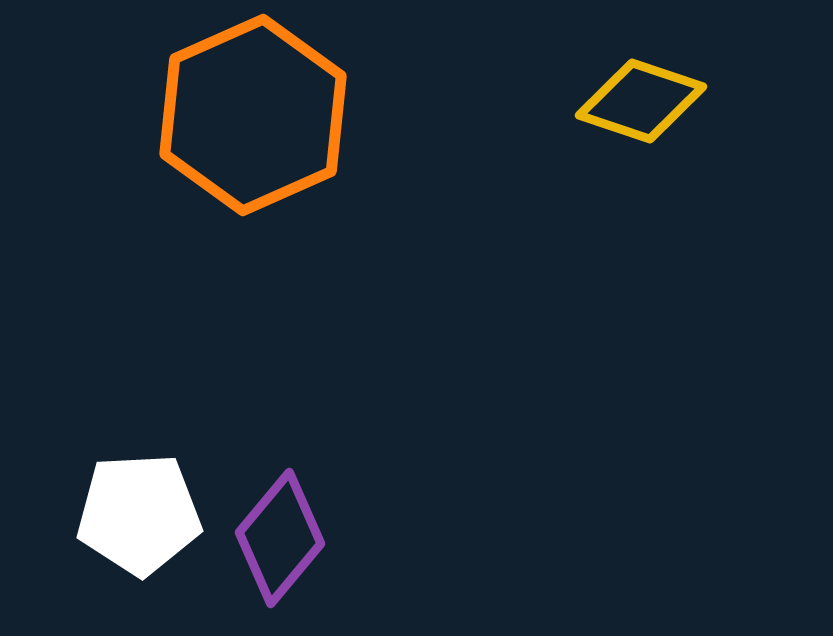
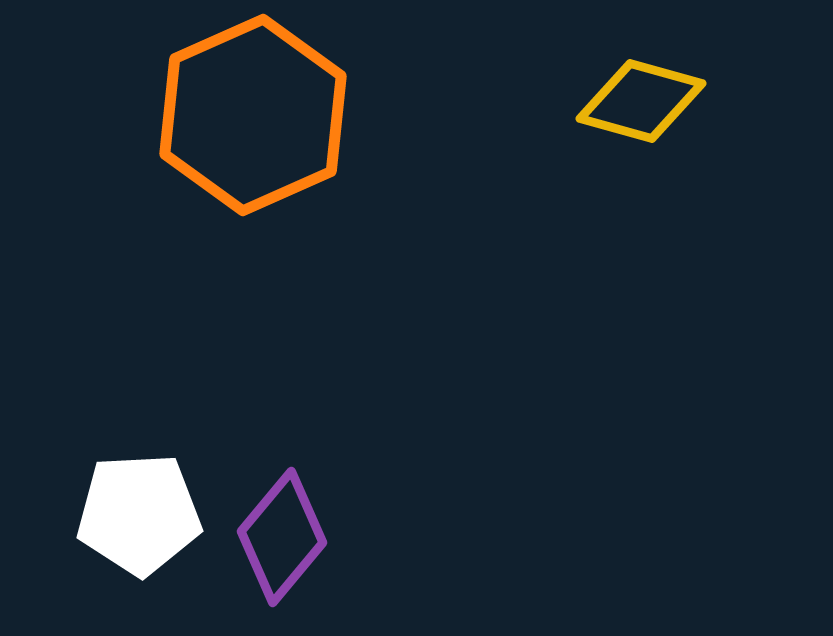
yellow diamond: rotated 3 degrees counterclockwise
purple diamond: moved 2 px right, 1 px up
